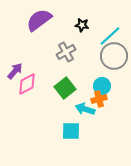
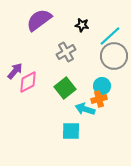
pink diamond: moved 1 px right, 2 px up
